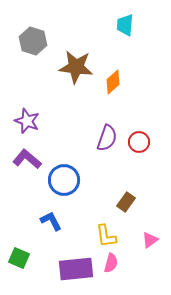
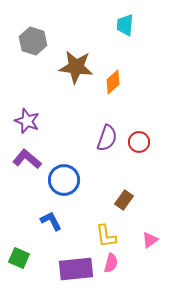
brown rectangle: moved 2 px left, 2 px up
